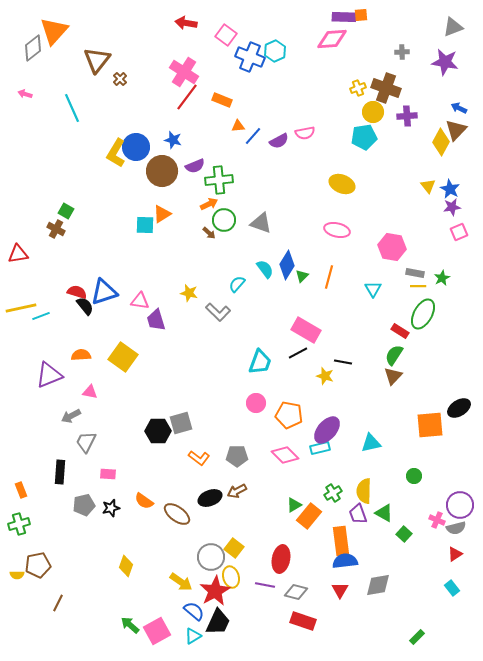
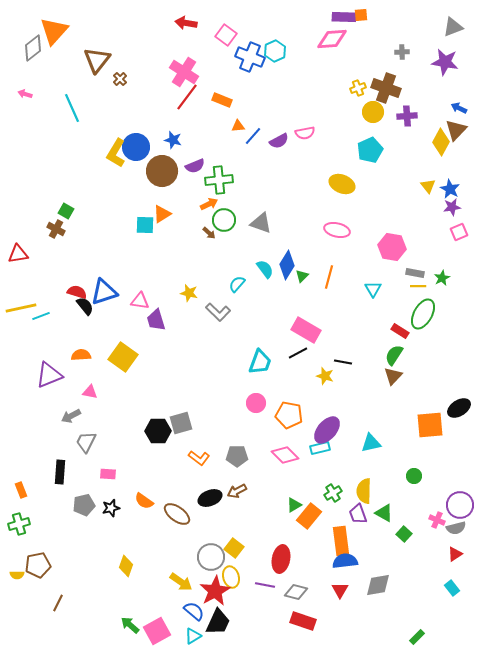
cyan pentagon at (364, 137): moved 6 px right, 13 px down; rotated 15 degrees counterclockwise
